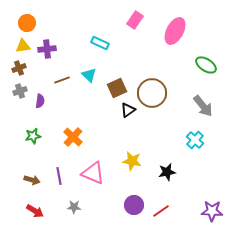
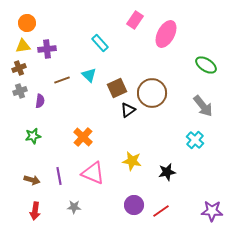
pink ellipse: moved 9 px left, 3 px down
cyan rectangle: rotated 24 degrees clockwise
orange cross: moved 10 px right
red arrow: rotated 66 degrees clockwise
